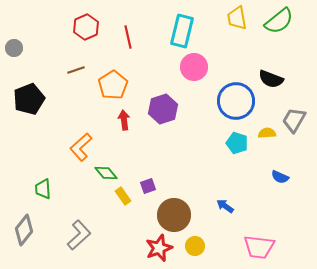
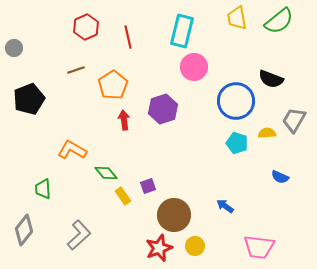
orange L-shape: moved 9 px left, 3 px down; rotated 72 degrees clockwise
